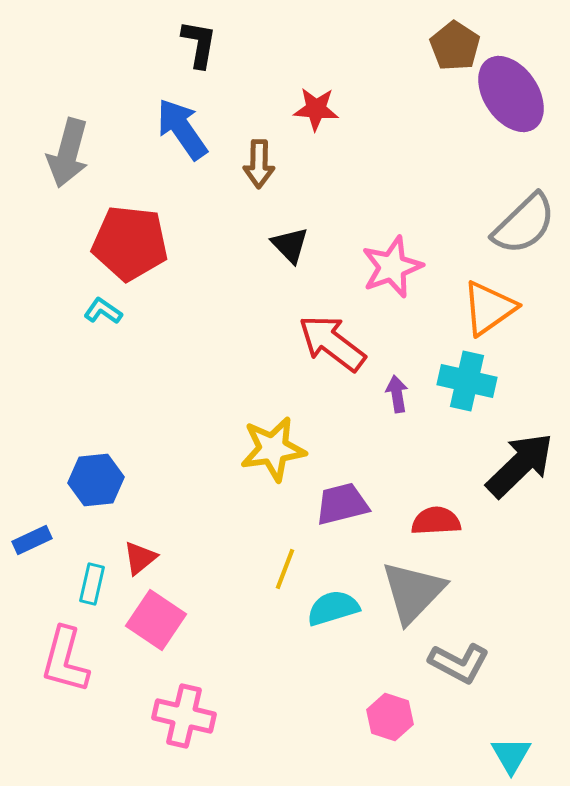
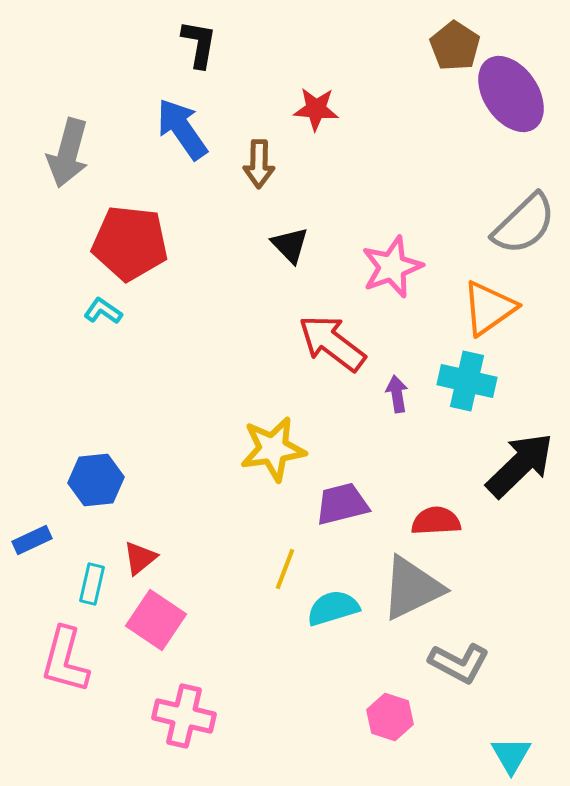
gray triangle: moved 1 px left, 4 px up; rotated 20 degrees clockwise
